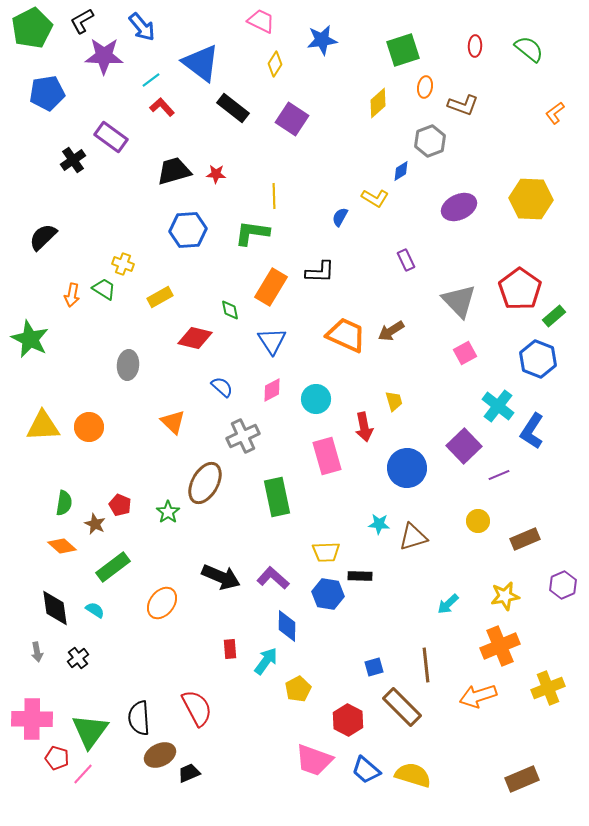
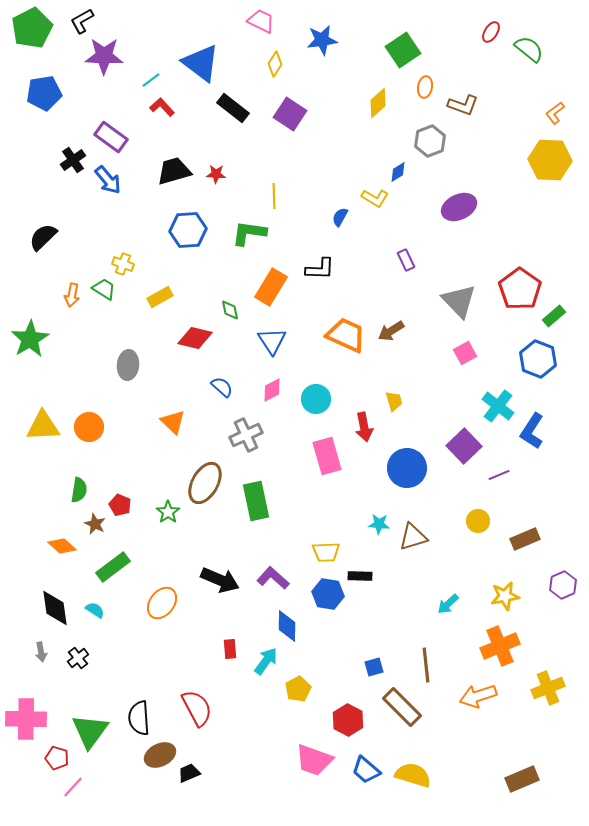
blue arrow at (142, 27): moved 34 px left, 153 px down
red ellipse at (475, 46): moved 16 px right, 14 px up; rotated 30 degrees clockwise
green square at (403, 50): rotated 16 degrees counterclockwise
blue pentagon at (47, 93): moved 3 px left
purple square at (292, 119): moved 2 px left, 5 px up
blue diamond at (401, 171): moved 3 px left, 1 px down
yellow hexagon at (531, 199): moved 19 px right, 39 px up
green L-shape at (252, 233): moved 3 px left
black L-shape at (320, 272): moved 3 px up
green star at (30, 339): rotated 15 degrees clockwise
gray cross at (243, 436): moved 3 px right, 1 px up
green rectangle at (277, 497): moved 21 px left, 4 px down
green semicircle at (64, 503): moved 15 px right, 13 px up
black arrow at (221, 577): moved 1 px left, 3 px down
gray arrow at (37, 652): moved 4 px right
pink cross at (32, 719): moved 6 px left
pink line at (83, 774): moved 10 px left, 13 px down
